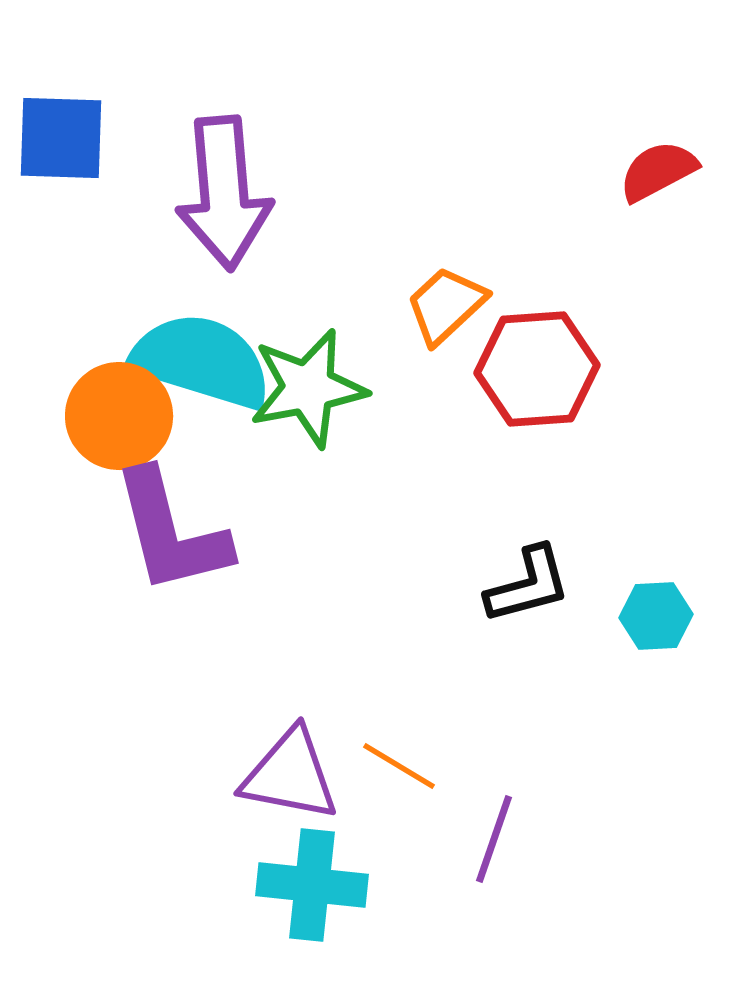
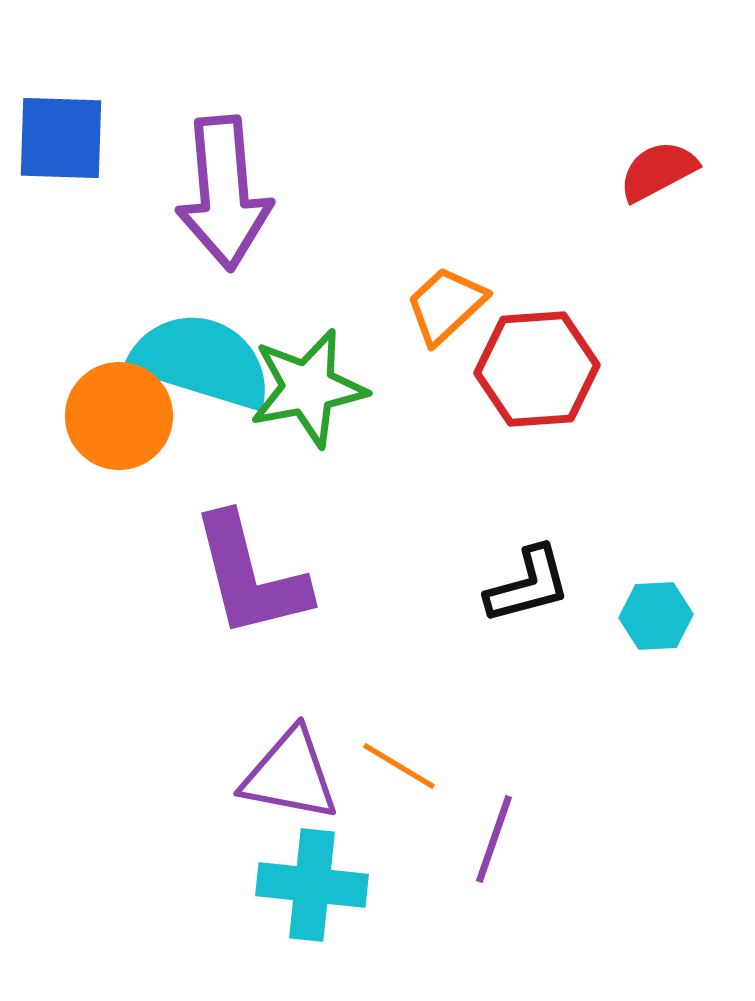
purple L-shape: moved 79 px right, 44 px down
